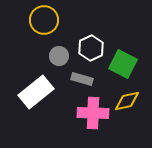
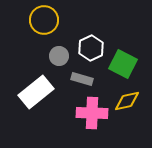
pink cross: moved 1 px left
